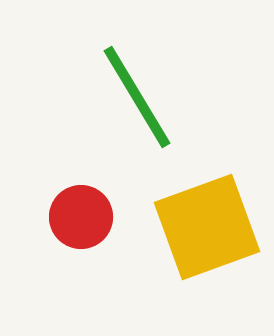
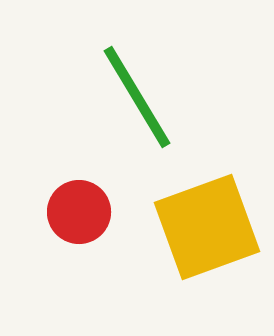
red circle: moved 2 px left, 5 px up
